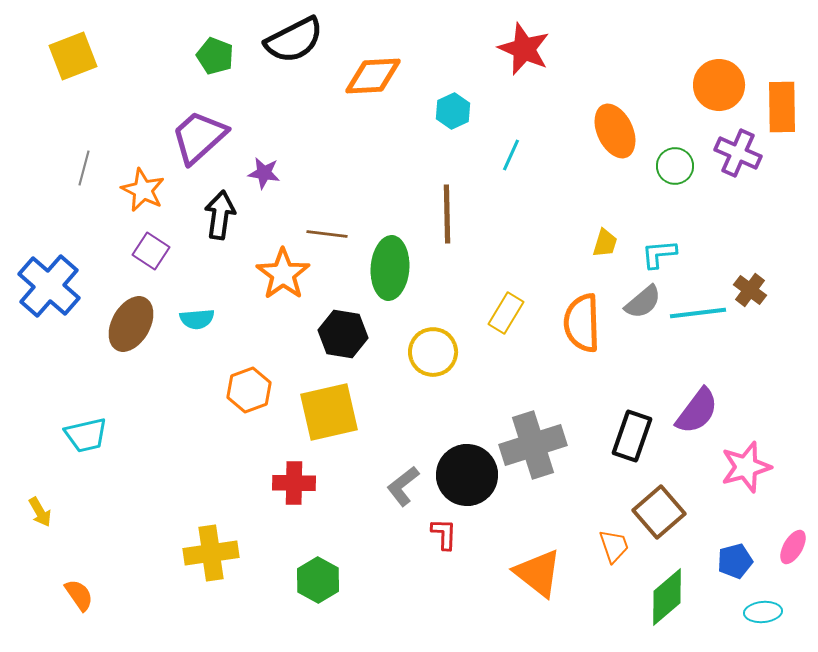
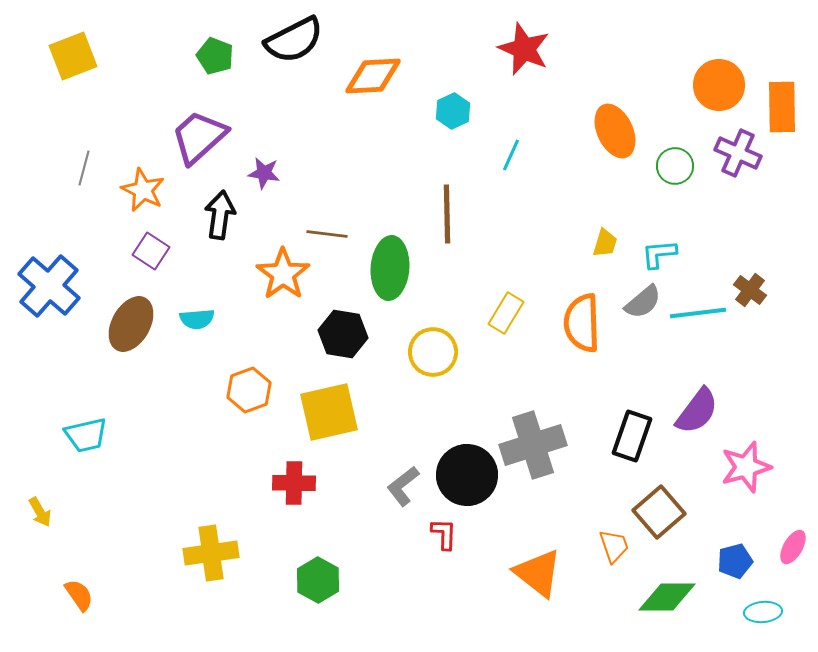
green diamond at (667, 597): rotated 40 degrees clockwise
